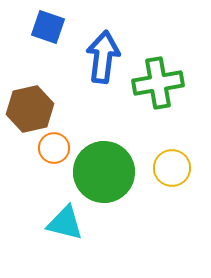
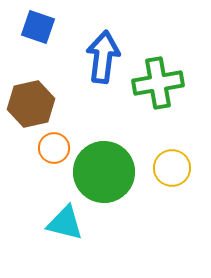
blue square: moved 10 px left
brown hexagon: moved 1 px right, 5 px up
